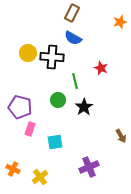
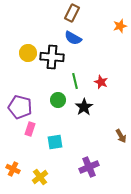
orange star: moved 4 px down
red star: moved 14 px down
